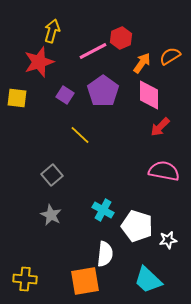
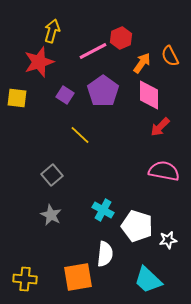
orange semicircle: rotated 85 degrees counterclockwise
orange square: moved 7 px left, 4 px up
